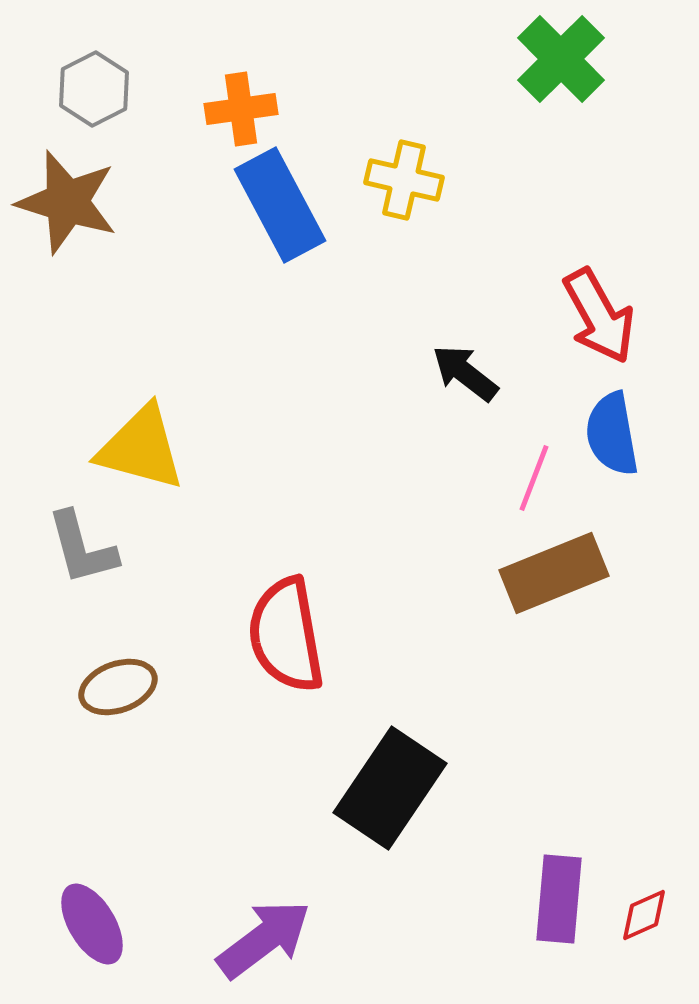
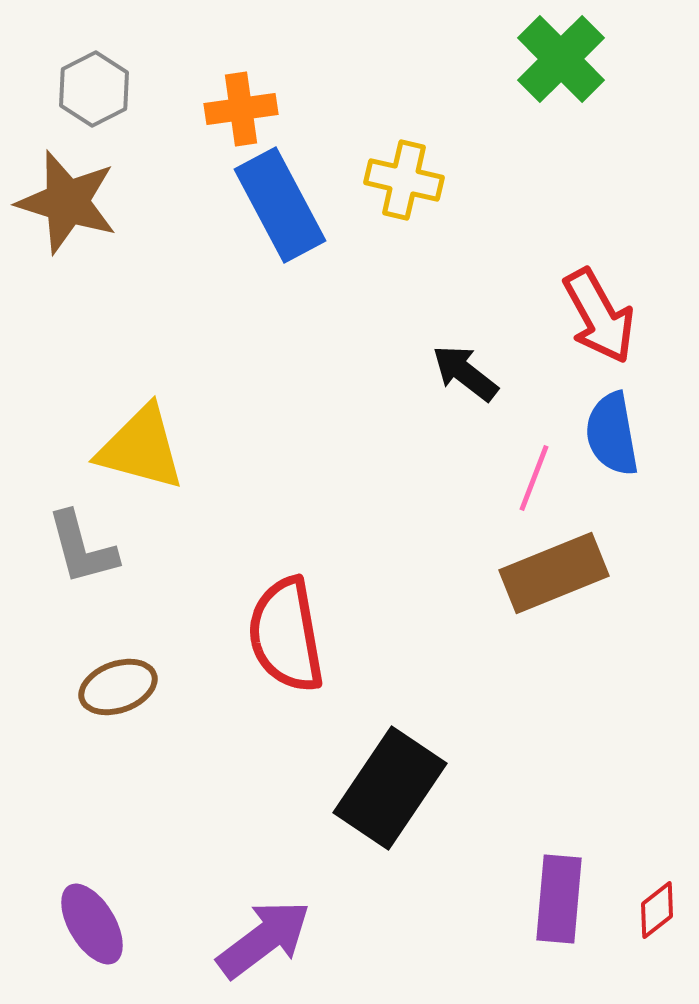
red diamond: moved 13 px right, 5 px up; rotated 14 degrees counterclockwise
